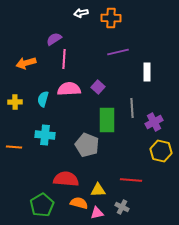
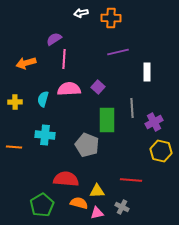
yellow triangle: moved 1 px left, 1 px down
